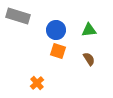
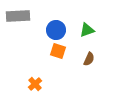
gray rectangle: rotated 20 degrees counterclockwise
green triangle: moved 2 px left; rotated 14 degrees counterclockwise
brown semicircle: rotated 56 degrees clockwise
orange cross: moved 2 px left, 1 px down
